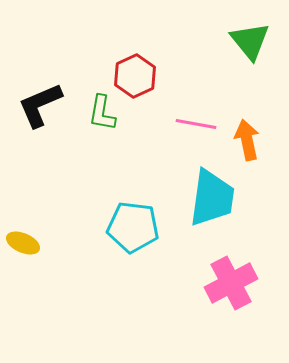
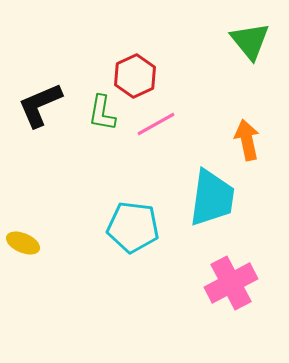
pink line: moved 40 px left; rotated 39 degrees counterclockwise
